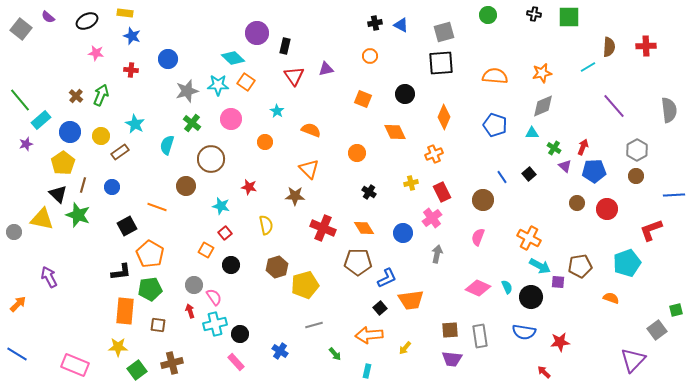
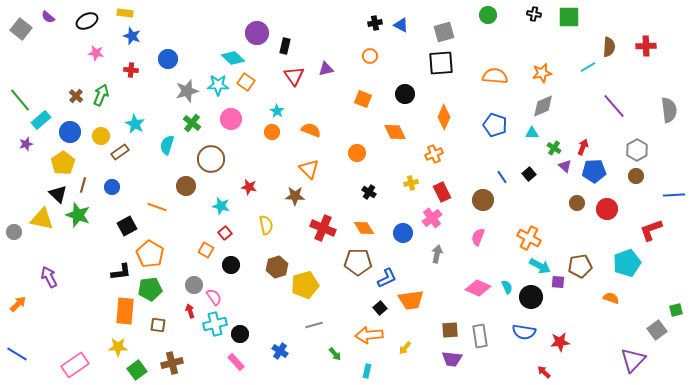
orange circle at (265, 142): moved 7 px right, 10 px up
pink rectangle at (75, 365): rotated 56 degrees counterclockwise
